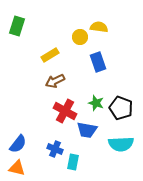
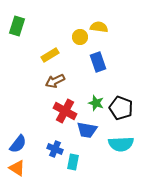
orange triangle: rotated 18 degrees clockwise
